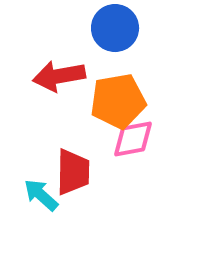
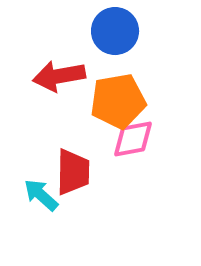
blue circle: moved 3 px down
